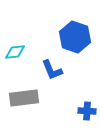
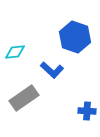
blue L-shape: rotated 25 degrees counterclockwise
gray rectangle: rotated 28 degrees counterclockwise
